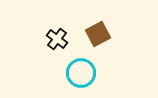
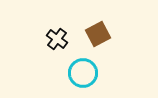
cyan circle: moved 2 px right
